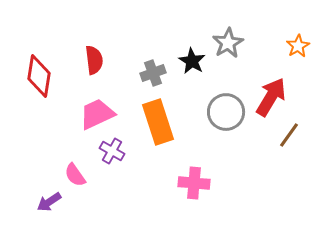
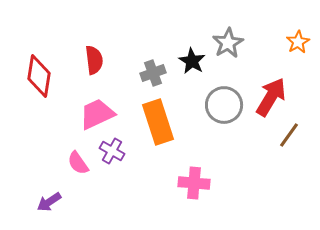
orange star: moved 4 px up
gray circle: moved 2 px left, 7 px up
pink semicircle: moved 3 px right, 12 px up
